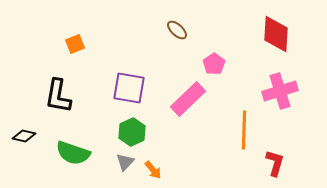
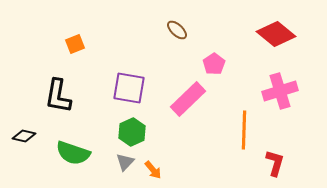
red diamond: rotated 54 degrees counterclockwise
